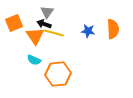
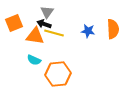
orange triangle: rotated 48 degrees counterclockwise
